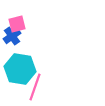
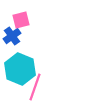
pink square: moved 4 px right, 4 px up
cyan hexagon: rotated 12 degrees clockwise
